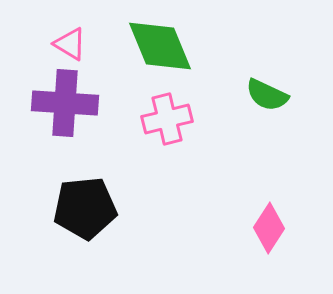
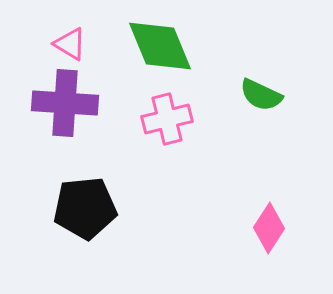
green semicircle: moved 6 px left
